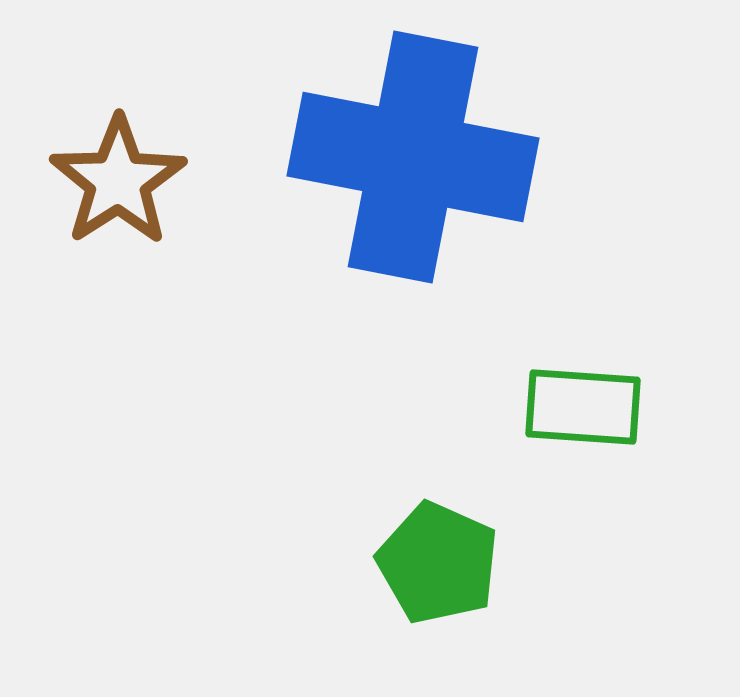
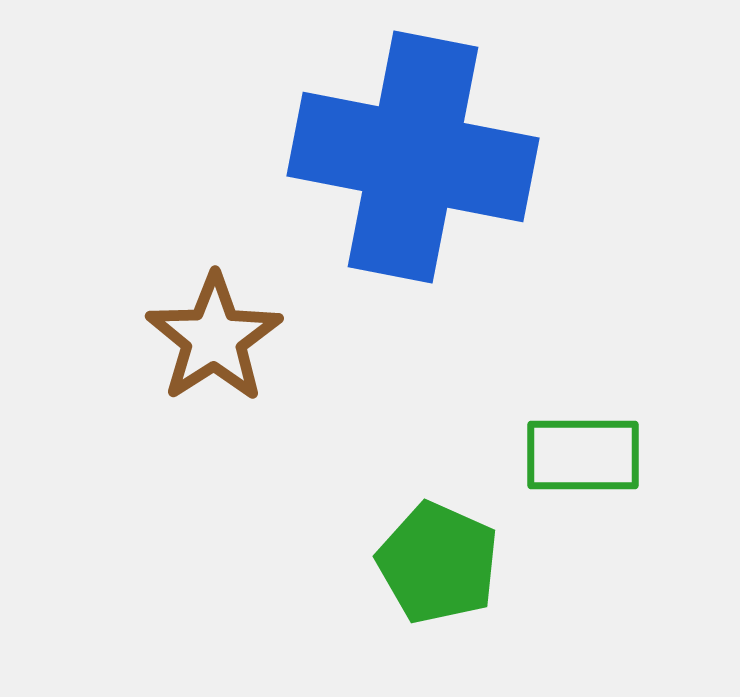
brown star: moved 96 px right, 157 px down
green rectangle: moved 48 px down; rotated 4 degrees counterclockwise
